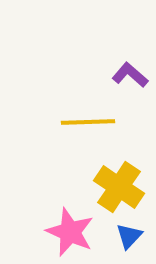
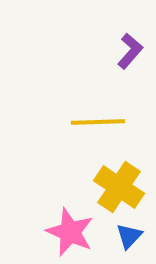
purple L-shape: moved 24 px up; rotated 90 degrees clockwise
yellow line: moved 10 px right
